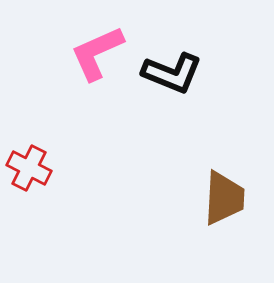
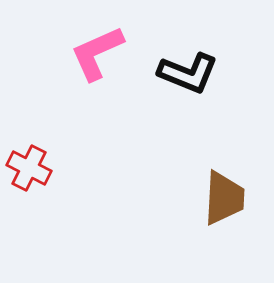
black L-shape: moved 16 px right
